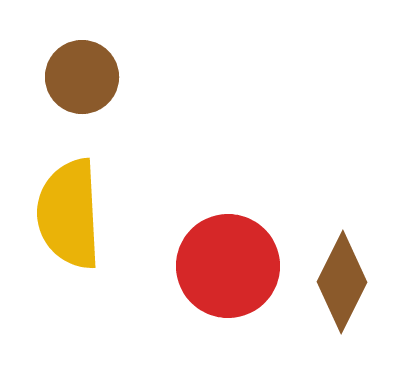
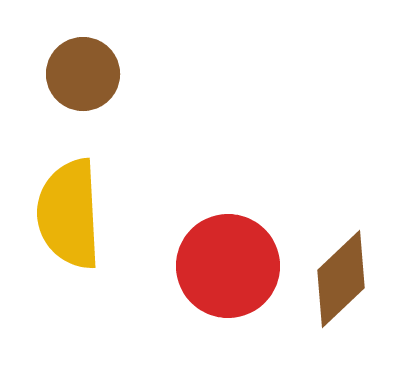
brown circle: moved 1 px right, 3 px up
brown diamond: moved 1 px left, 3 px up; rotated 20 degrees clockwise
